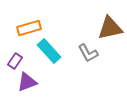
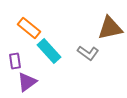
orange rectangle: rotated 55 degrees clockwise
gray L-shape: rotated 25 degrees counterclockwise
purple rectangle: rotated 42 degrees counterclockwise
purple triangle: rotated 15 degrees counterclockwise
